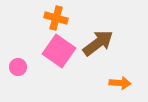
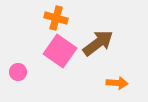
pink square: moved 1 px right
pink circle: moved 5 px down
orange arrow: moved 3 px left
